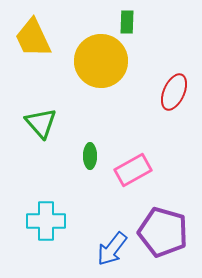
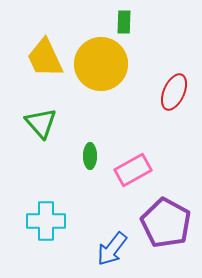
green rectangle: moved 3 px left
yellow trapezoid: moved 12 px right, 20 px down
yellow circle: moved 3 px down
purple pentagon: moved 3 px right, 9 px up; rotated 12 degrees clockwise
